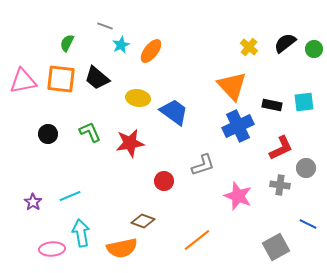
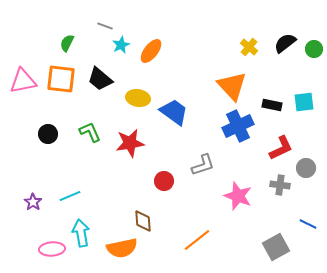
black trapezoid: moved 3 px right, 1 px down
brown diamond: rotated 65 degrees clockwise
